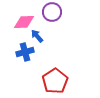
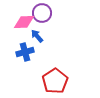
purple circle: moved 10 px left, 1 px down
